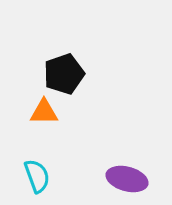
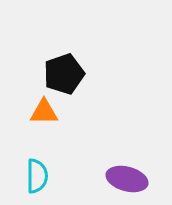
cyan semicircle: rotated 20 degrees clockwise
